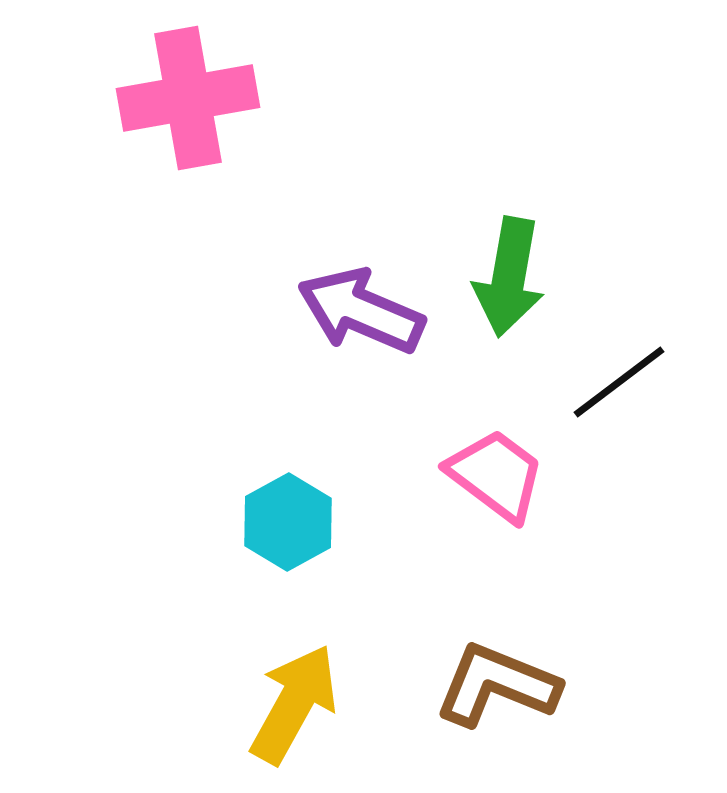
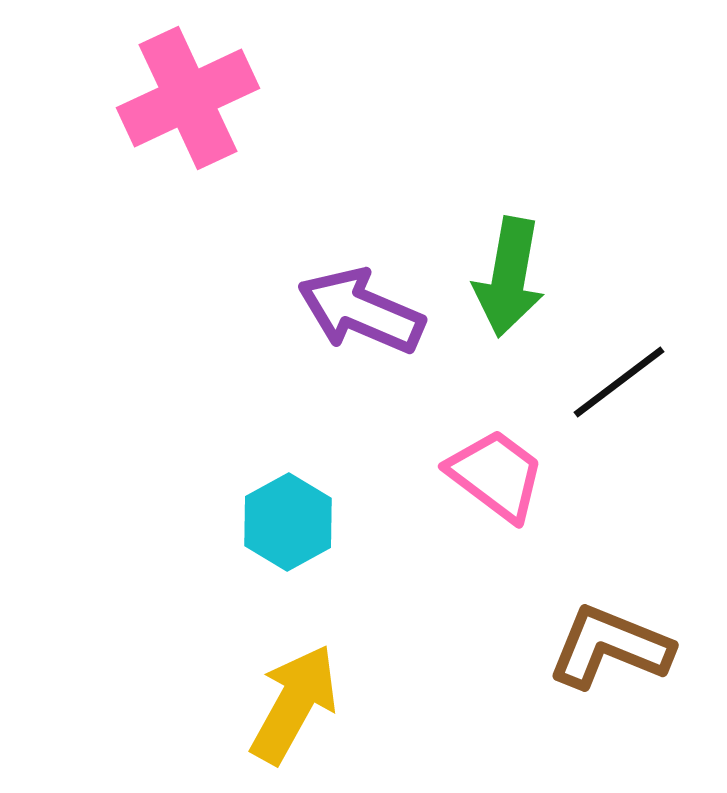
pink cross: rotated 15 degrees counterclockwise
brown L-shape: moved 113 px right, 38 px up
